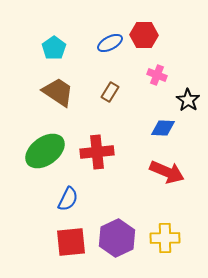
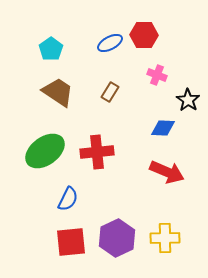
cyan pentagon: moved 3 px left, 1 px down
